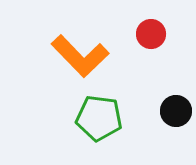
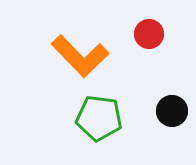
red circle: moved 2 px left
black circle: moved 4 px left
